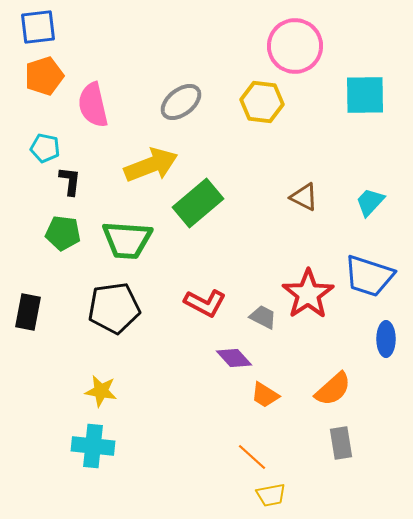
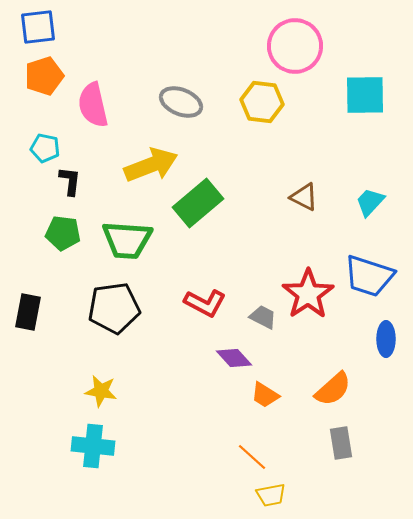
gray ellipse: rotated 60 degrees clockwise
